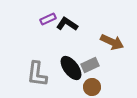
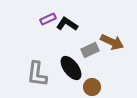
gray rectangle: moved 15 px up
